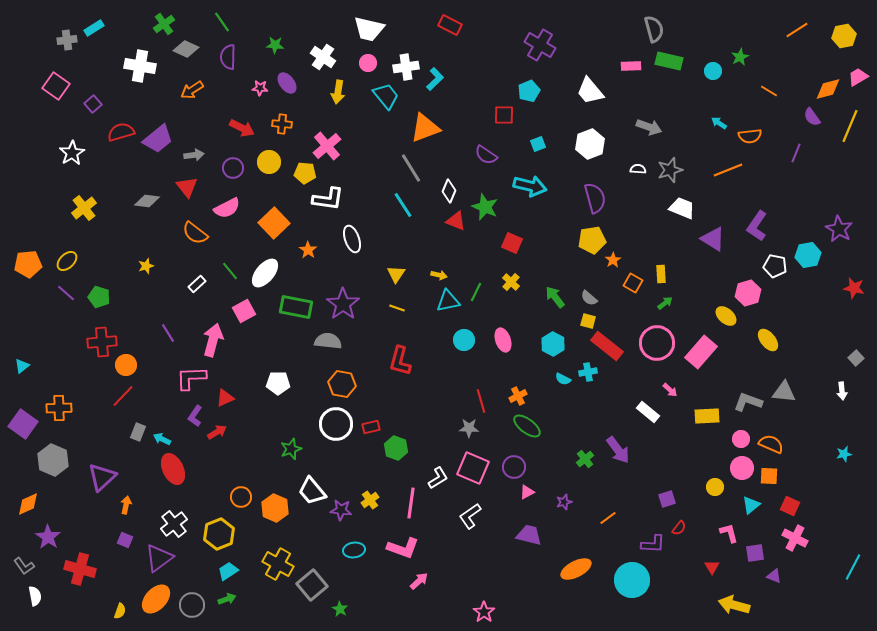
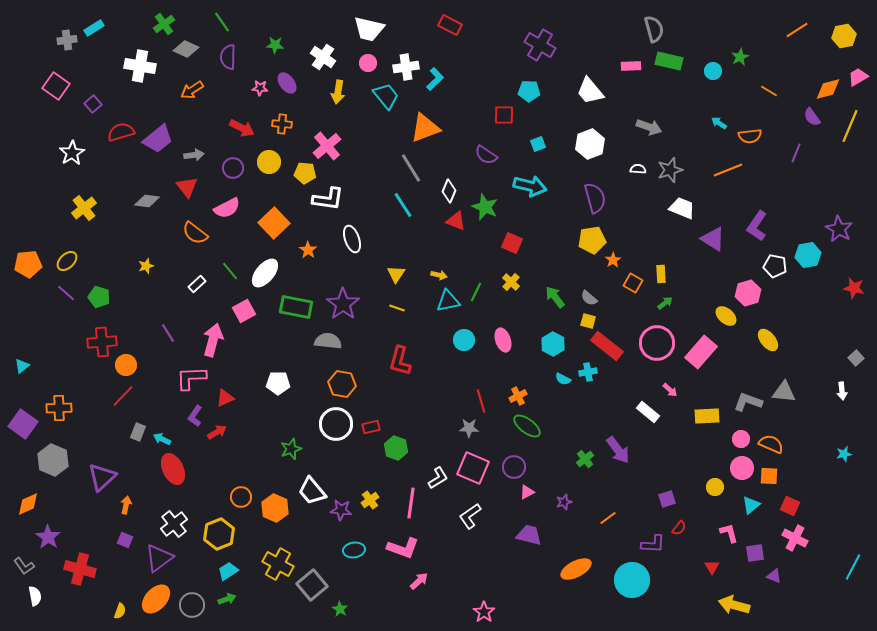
cyan pentagon at (529, 91): rotated 25 degrees clockwise
